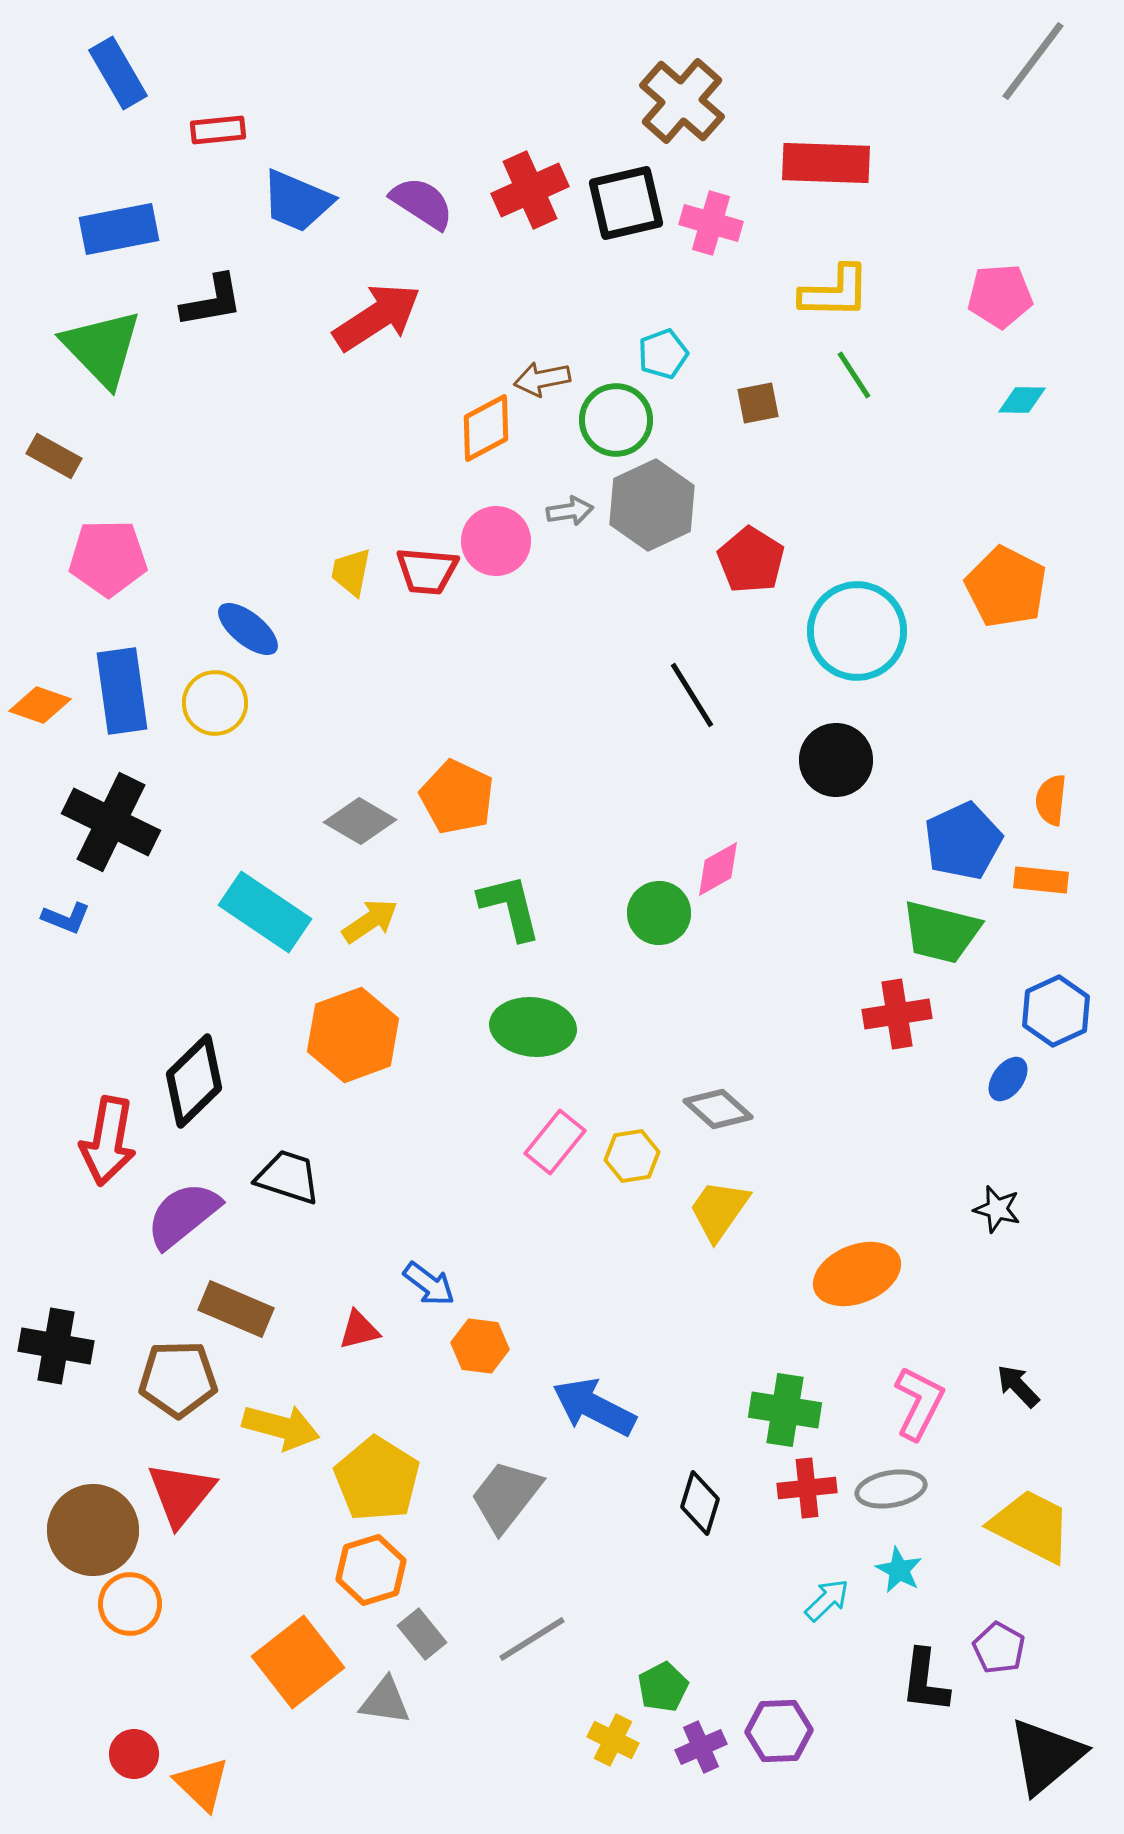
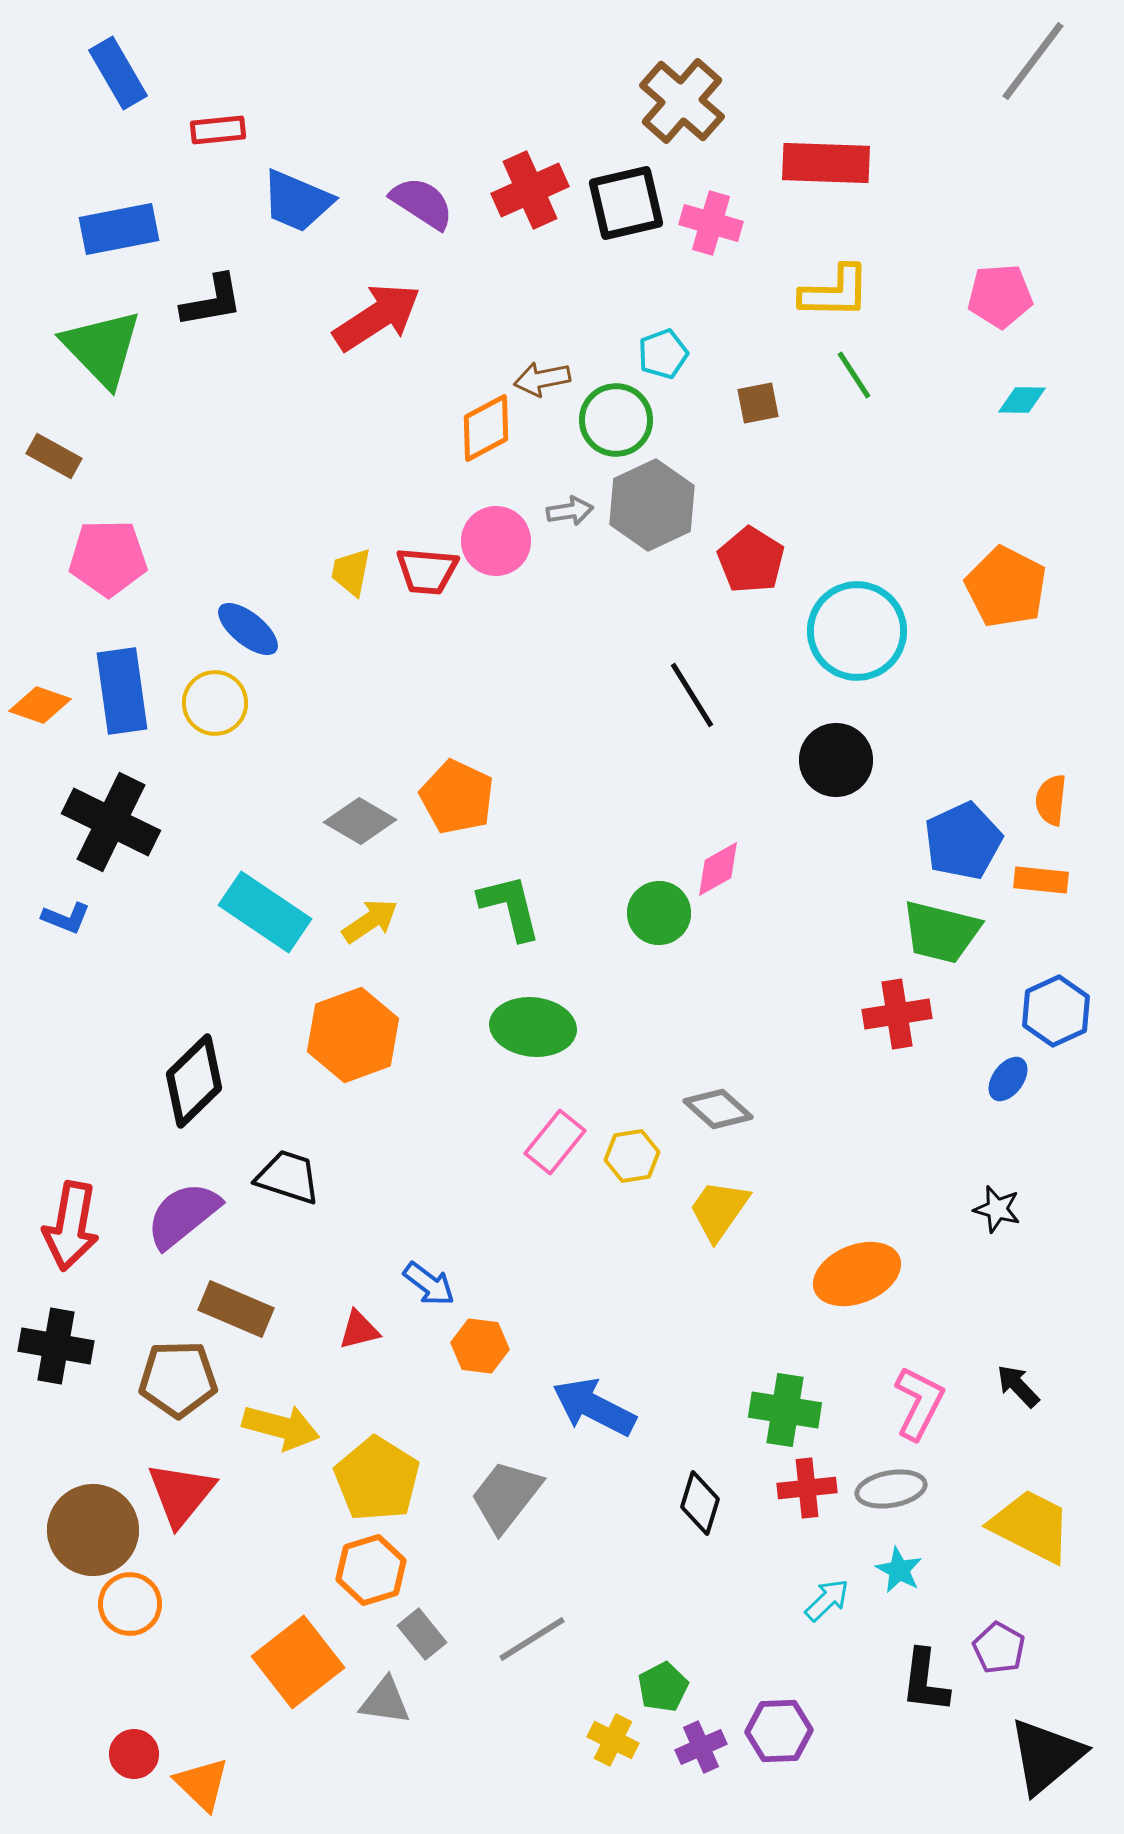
red arrow at (108, 1141): moved 37 px left, 85 px down
